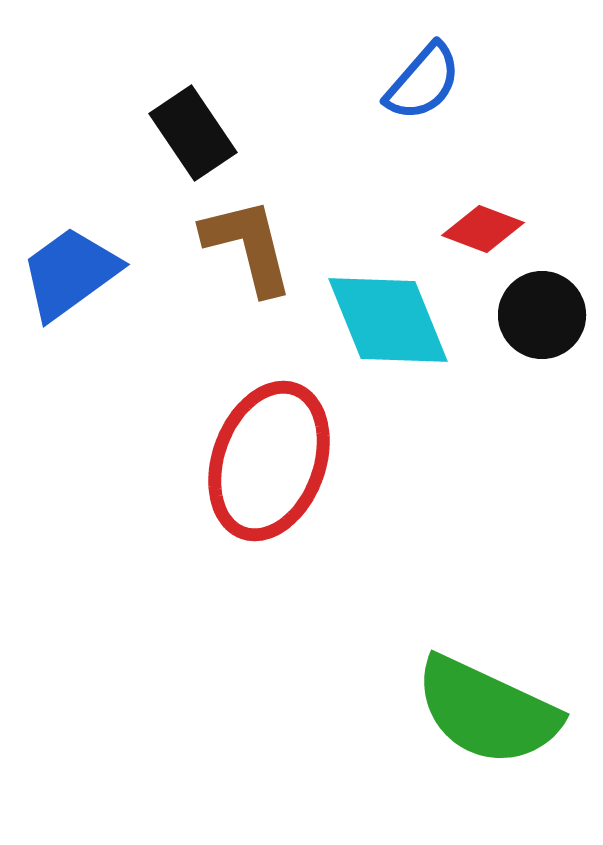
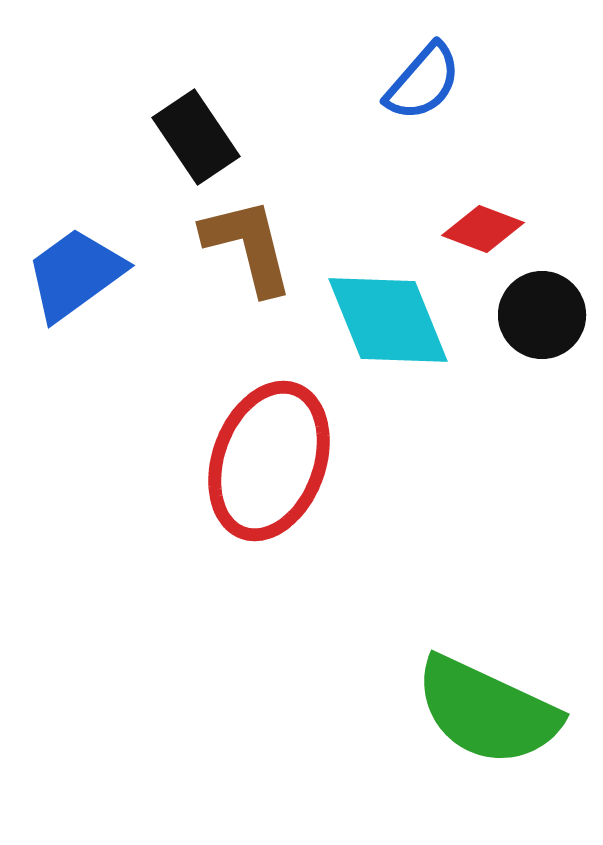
black rectangle: moved 3 px right, 4 px down
blue trapezoid: moved 5 px right, 1 px down
